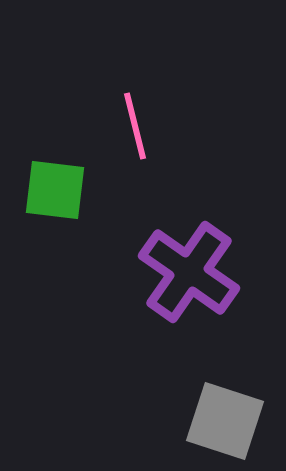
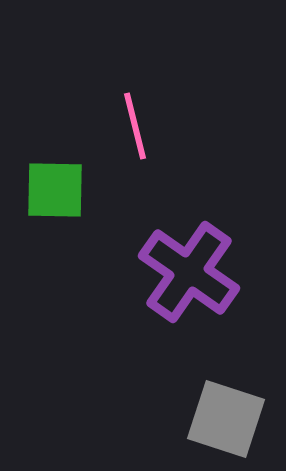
green square: rotated 6 degrees counterclockwise
gray square: moved 1 px right, 2 px up
